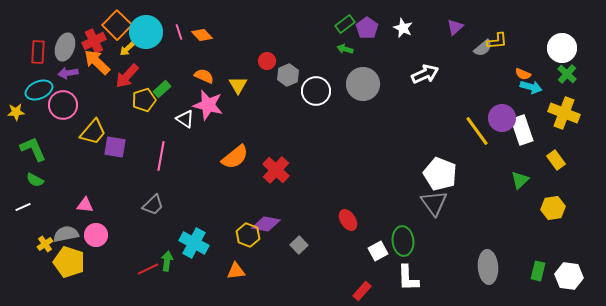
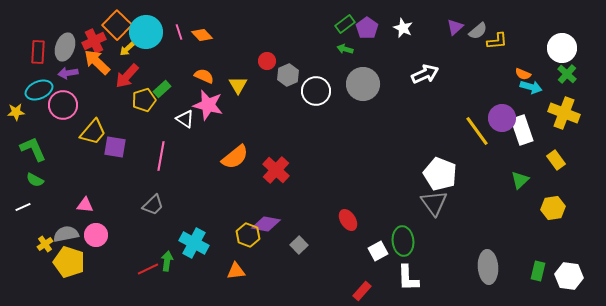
gray semicircle at (483, 48): moved 5 px left, 17 px up
